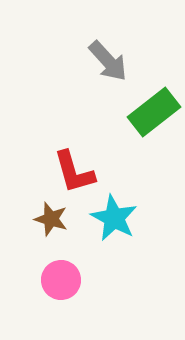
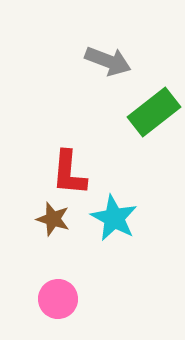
gray arrow: rotated 27 degrees counterclockwise
red L-shape: moved 5 px left, 1 px down; rotated 21 degrees clockwise
brown star: moved 2 px right
pink circle: moved 3 px left, 19 px down
